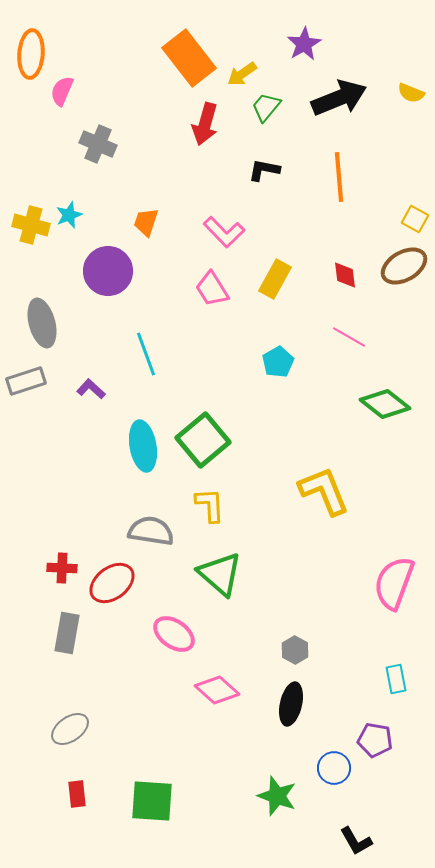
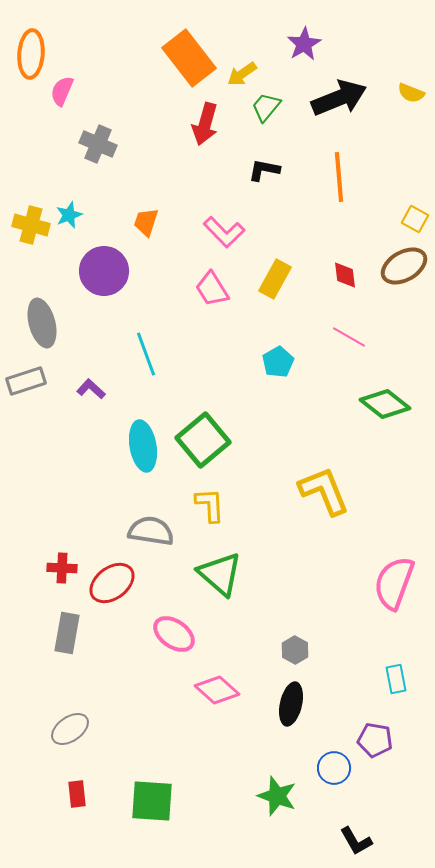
purple circle at (108, 271): moved 4 px left
